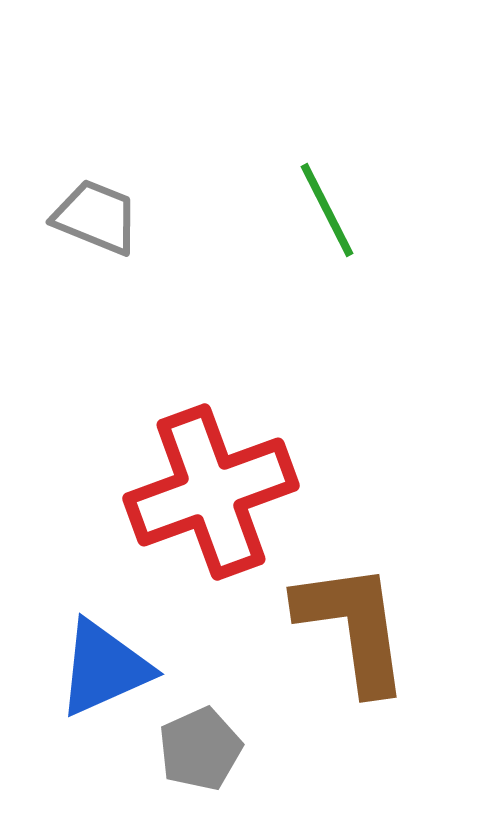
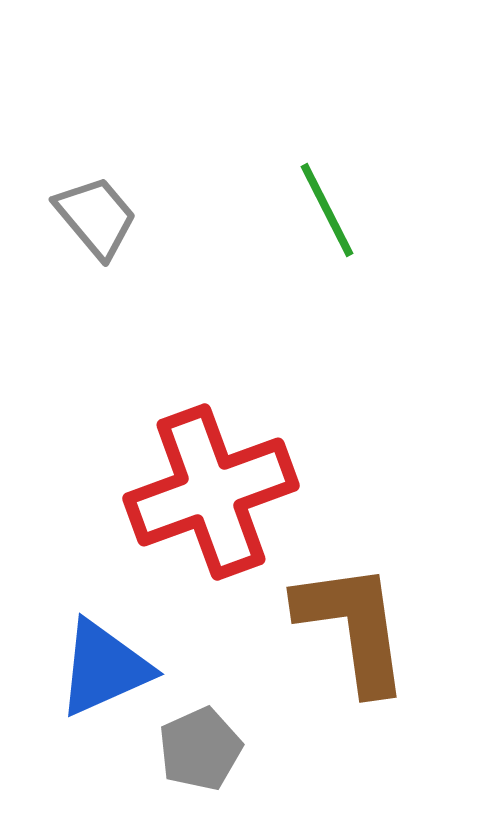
gray trapezoid: rotated 28 degrees clockwise
